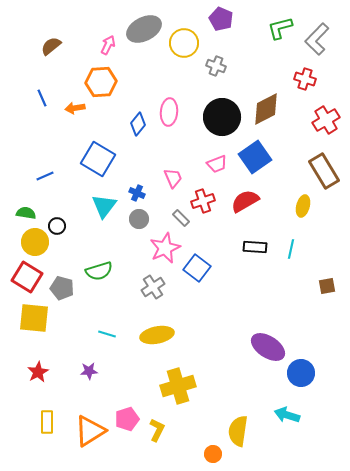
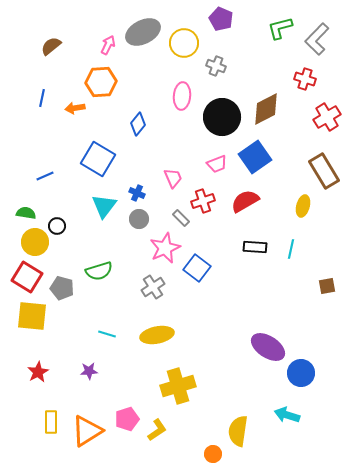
gray ellipse at (144, 29): moved 1 px left, 3 px down
blue line at (42, 98): rotated 36 degrees clockwise
pink ellipse at (169, 112): moved 13 px right, 16 px up
red cross at (326, 120): moved 1 px right, 3 px up
yellow square at (34, 318): moved 2 px left, 2 px up
yellow rectangle at (47, 422): moved 4 px right
yellow L-shape at (157, 430): rotated 30 degrees clockwise
orange triangle at (90, 431): moved 3 px left
